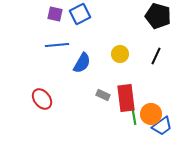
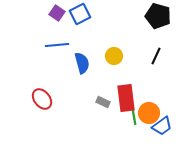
purple square: moved 2 px right, 1 px up; rotated 21 degrees clockwise
yellow circle: moved 6 px left, 2 px down
blue semicircle: rotated 45 degrees counterclockwise
gray rectangle: moved 7 px down
orange circle: moved 2 px left, 1 px up
